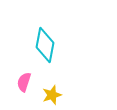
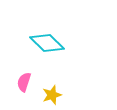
cyan diamond: moved 2 px right, 2 px up; rotated 56 degrees counterclockwise
